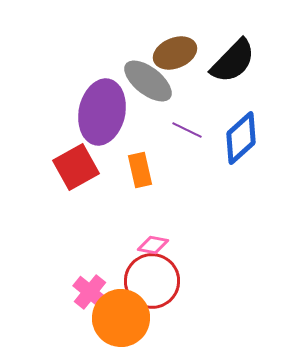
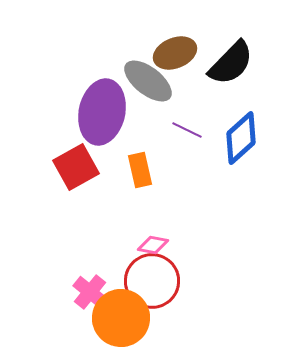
black semicircle: moved 2 px left, 2 px down
